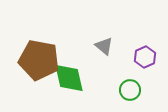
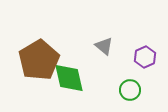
brown pentagon: rotated 30 degrees clockwise
